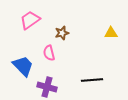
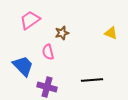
yellow triangle: rotated 24 degrees clockwise
pink semicircle: moved 1 px left, 1 px up
